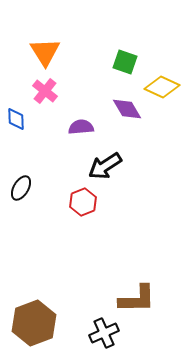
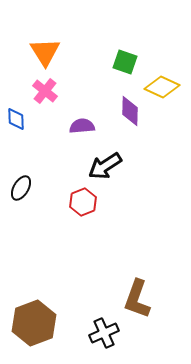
purple diamond: moved 3 px right, 2 px down; rotated 32 degrees clockwise
purple semicircle: moved 1 px right, 1 px up
brown L-shape: rotated 111 degrees clockwise
